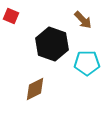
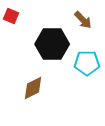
black hexagon: rotated 20 degrees counterclockwise
brown diamond: moved 2 px left, 1 px up
